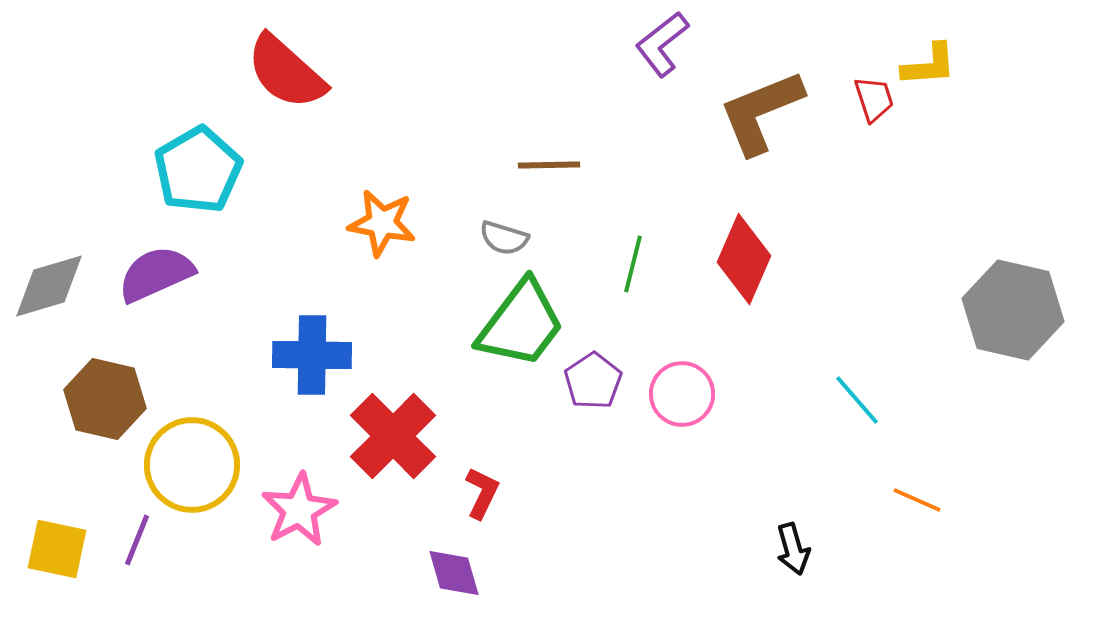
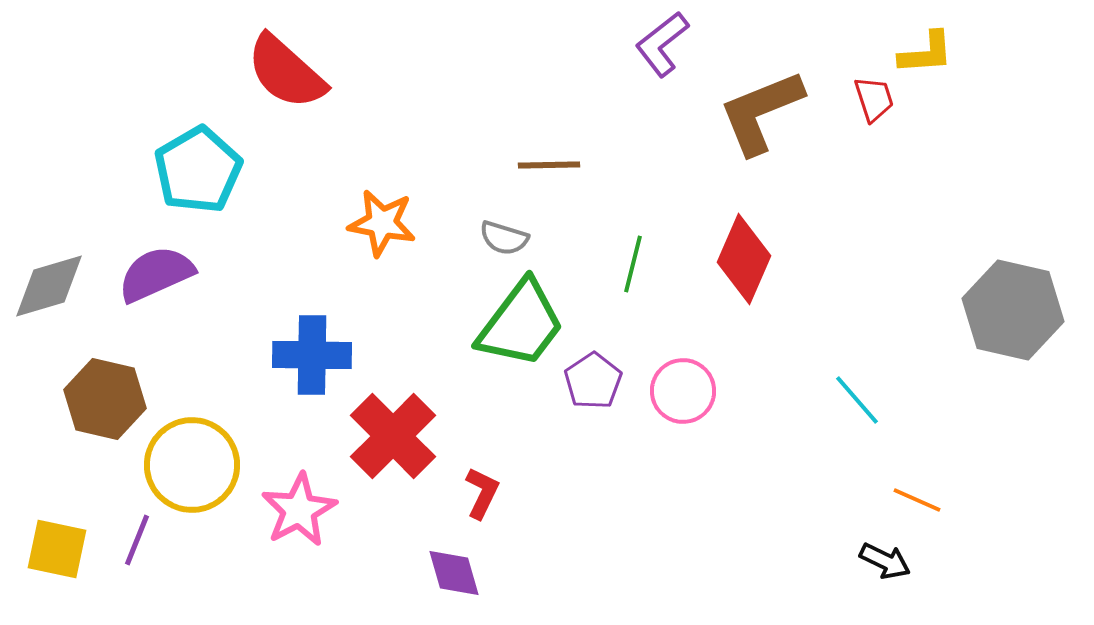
yellow L-shape: moved 3 px left, 12 px up
pink circle: moved 1 px right, 3 px up
black arrow: moved 92 px right, 12 px down; rotated 48 degrees counterclockwise
